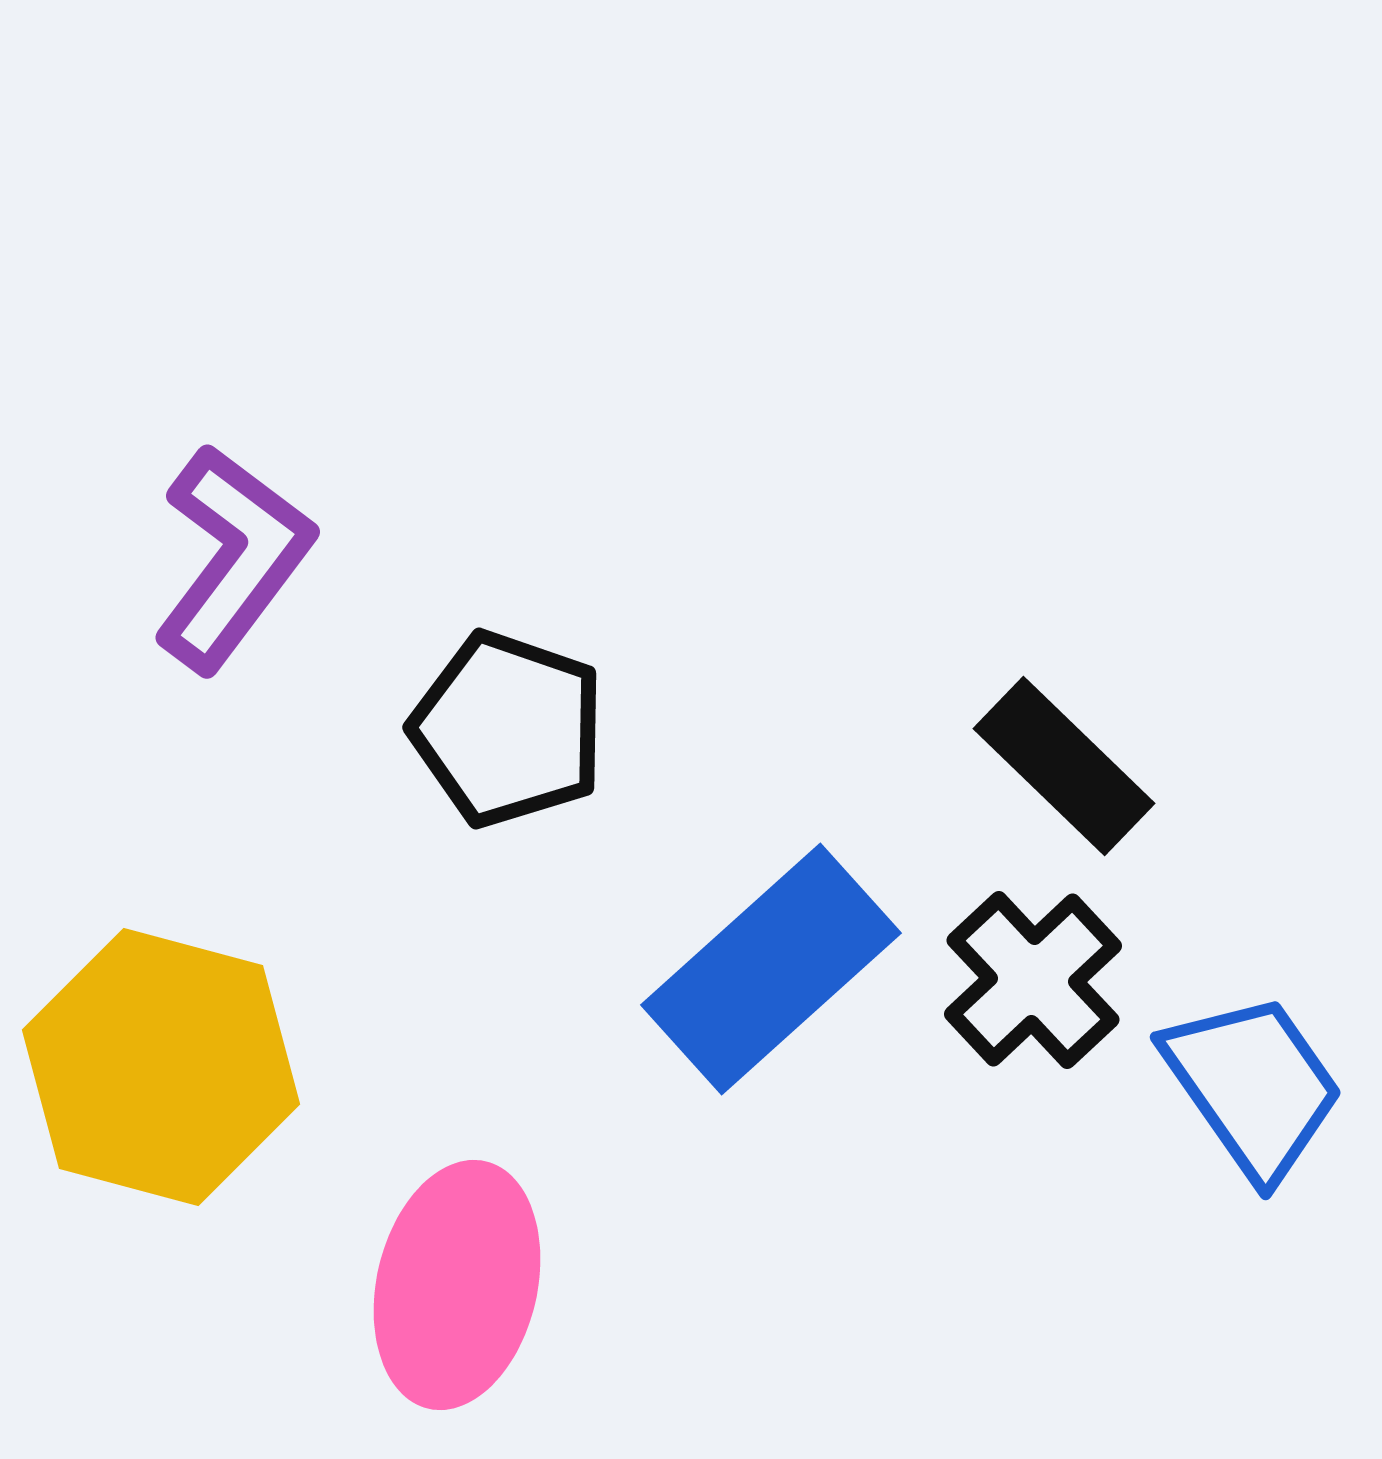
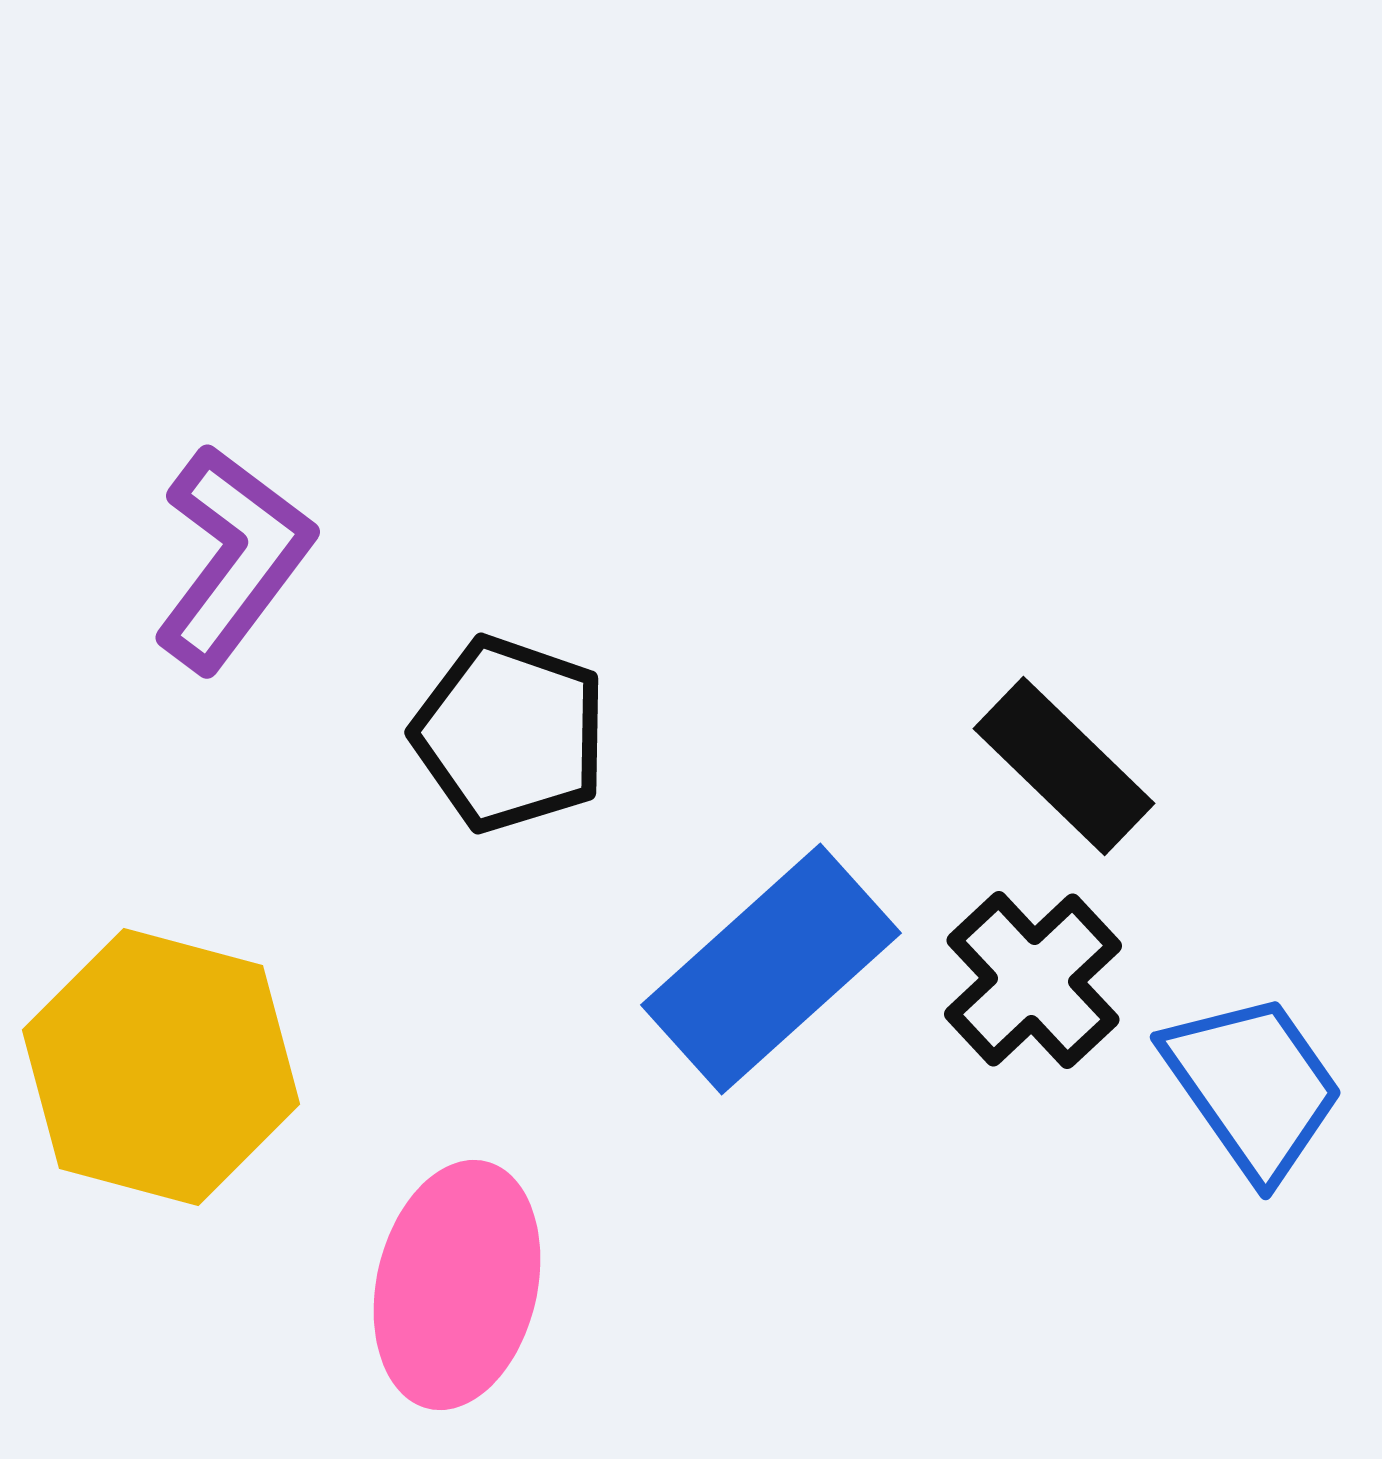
black pentagon: moved 2 px right, 5 px down
